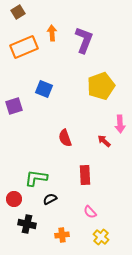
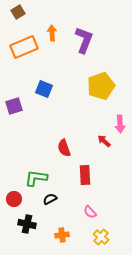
red semicircle: moved 1 px left, 10 px down
